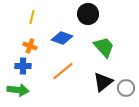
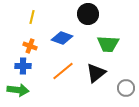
green trapezoid: moved 4 px right, 3 px up; rotated 135 degrees clockwise
black triangle: moved 7 px left, 9 px up
